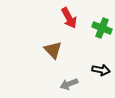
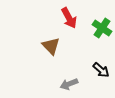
green cross: rotated 12 degrees clockwise
brown triangle: moved 2 px left, 4 px up
black arrow: rotated 30 degrees clockwise
